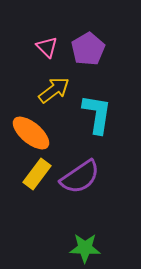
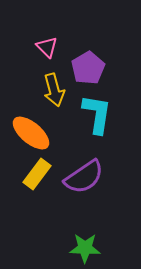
purple pentagon: moved 19 px down
yellow arrow: rotated 112 degrees clockwise
purple semicircle: moved 4 px right
